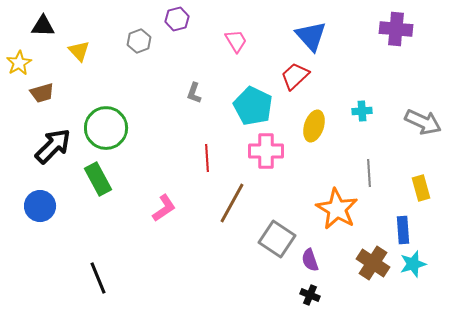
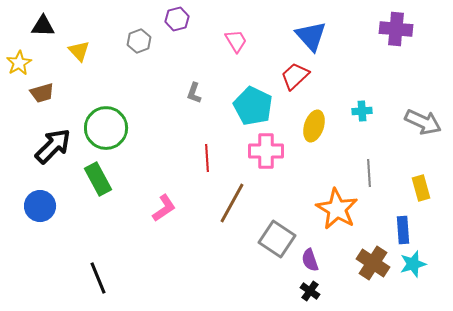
black cross: moved 4 px up; rotated 12 degrees clockwise
